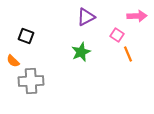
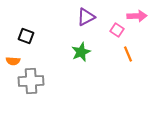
pink square: moved 5 px up
orange semicircle: rotated 40 degrees counterclockwise
